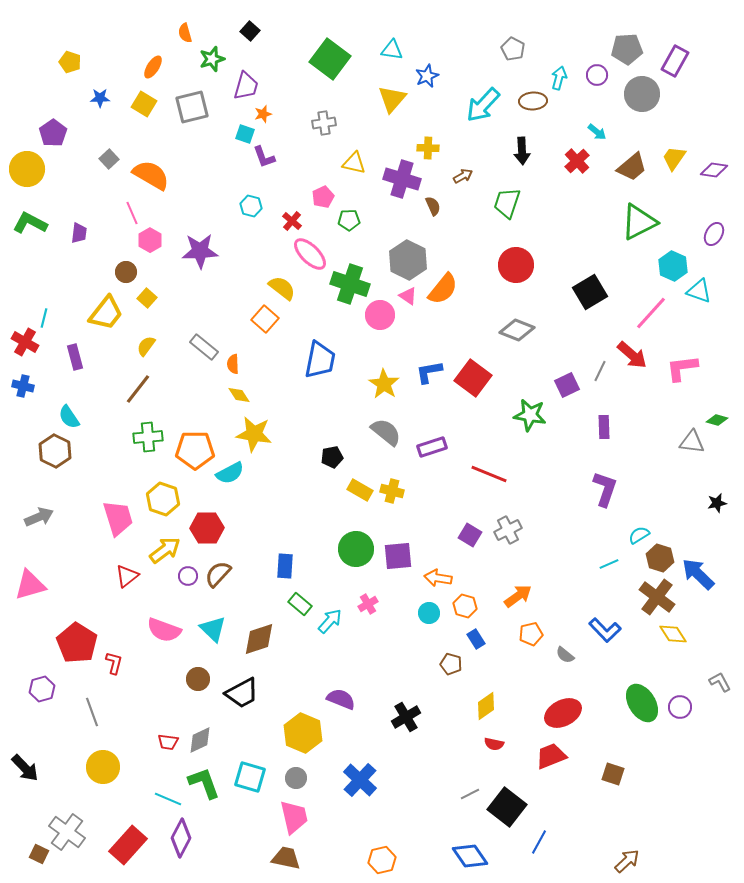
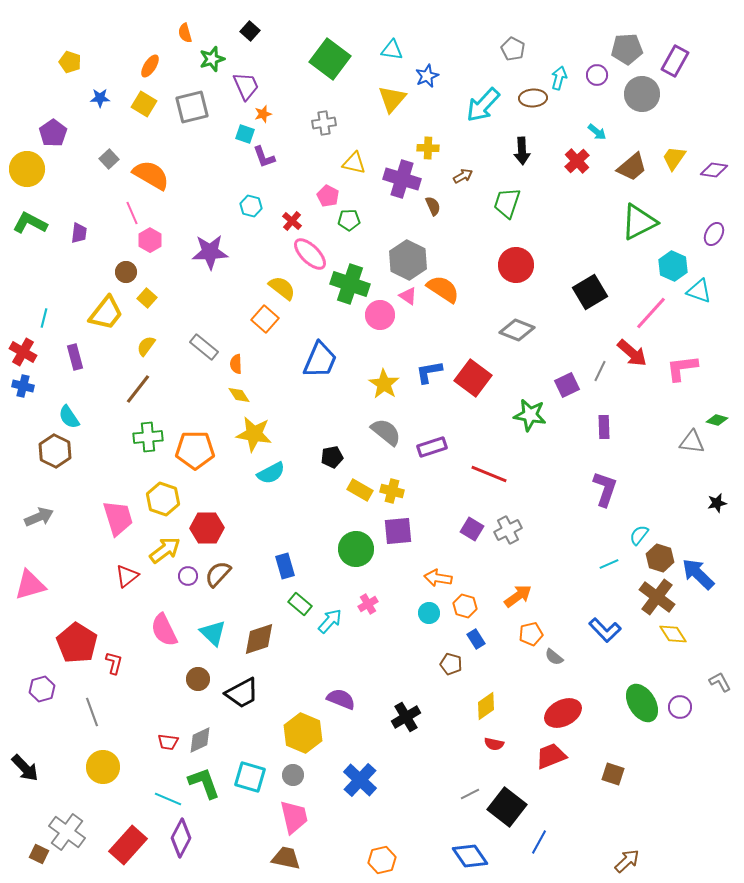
orange ellipse at (153, 67): moved 3 px left, 1 px up
purple trapezoid at (246, 86): rotated 40 degrees counterclockwise
brown ellipse at (533, 101): moved 3 px up
pink pentagon at (323, 197): moved 5 px right, 1 px up; rotated 20 degrees counterclockwise
purple star at (200, 251): moved 10 px right, 1 px down
orange semicircle at (443, 289): rotated 96 degrees counterclockwise
red cross at (25, 342): moved 2 px left, 10 px down
red arrow at (632, 355): moved 2 px up
blue trapezoid at (320, 360): rotated 12 degrees clockwise
orange semicircle at (233, 364): moved 3 px right
cyan semicircle at (230, 473): moved 41 px right
purple square at (470, 535): moved 2 px right, 6 px up
cyan semicircle at (639, 535): rotated 20 degrees counterclockwise
purple square at (398, 556): moved 25 px up
blue rectangle at (285, 566): rotated 20 degrees counterclockwise
cyan triangle at (213, 629): moved 4 px down
pink semicircle at (164, 630): rotated 44 degrees clockwise
gray semicircle at (565, 655): moved 11 px left, 2 px down
gray circle at (296, 778): moved 3 px left, 3 px up
